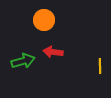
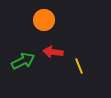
green arrow: rotated 10 degrees counterclockwise
yellow line: moved 21 px left; rotated 21 degrees counterclockwise
